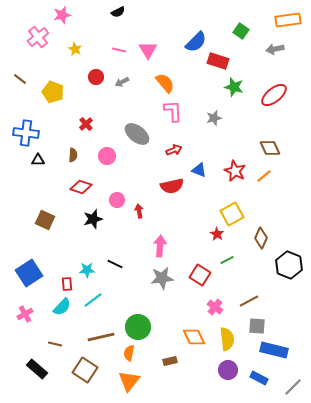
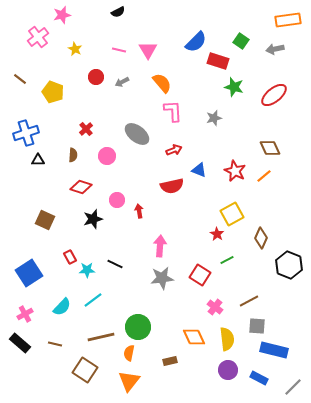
green square at (241, 31): moved 10 px down
orange semicircle at (165, 83): moved 3 px left
red cross at (86, 124): moved 5 px down
blue cross at (26, 133): rotated 25 degrees counterclockwise
red rectangle at (67, 284): moved 3 px right, 27 px up; rotated 24 degrees counterclockwise
black rectangle at (37, 369): moved 17 px left, 26 px up
